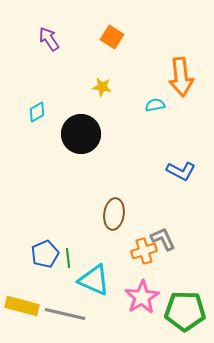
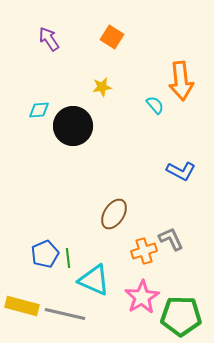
orange arrow: moved 4 px down
yellow star: rotated 18 degrees counterclockwise
cyan semicircle: rotated 60 degrees clockwise
cyan diamond: moved 2 px right, 2 px up; rotated 25 degrees clockwise
black circle: moved 8 px left, 8 px up
brown ellipse: rotated 24 degrees clockwise
gray L-shape: moved 8 px right
green pentagon: moved 4 px left, 5 px down
